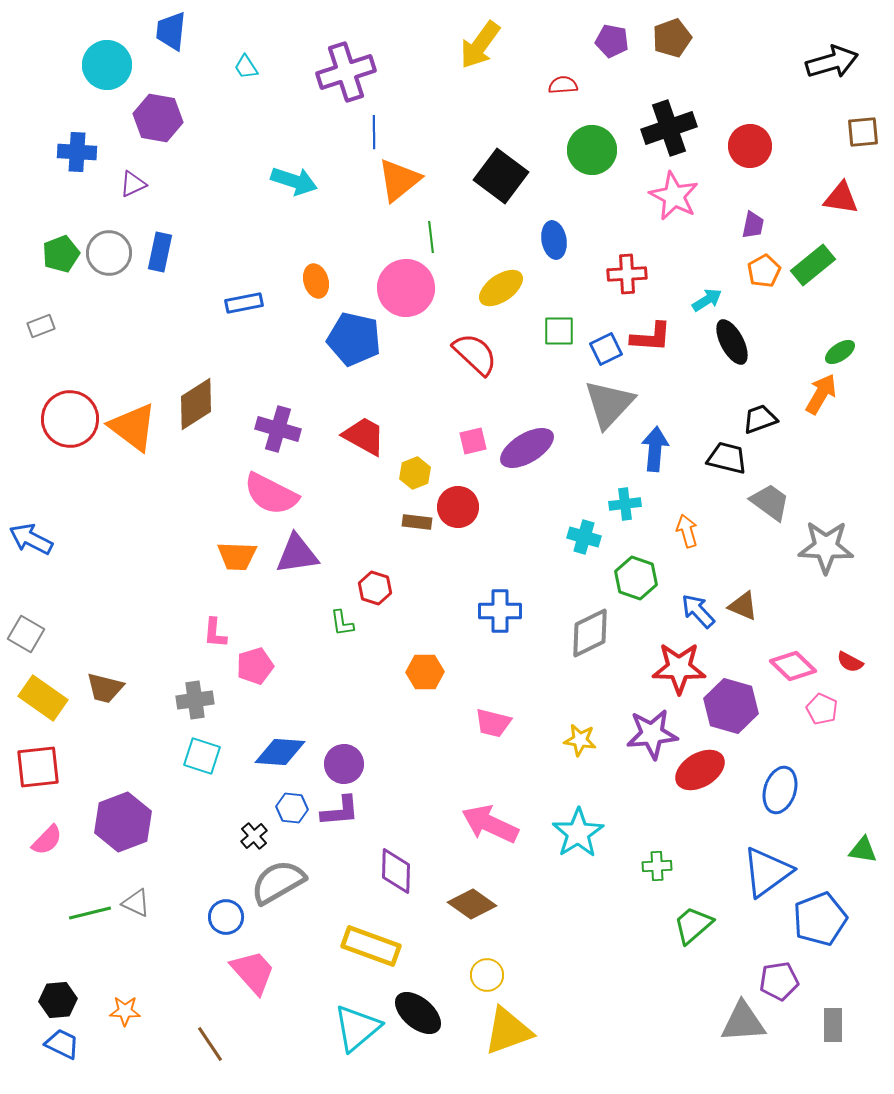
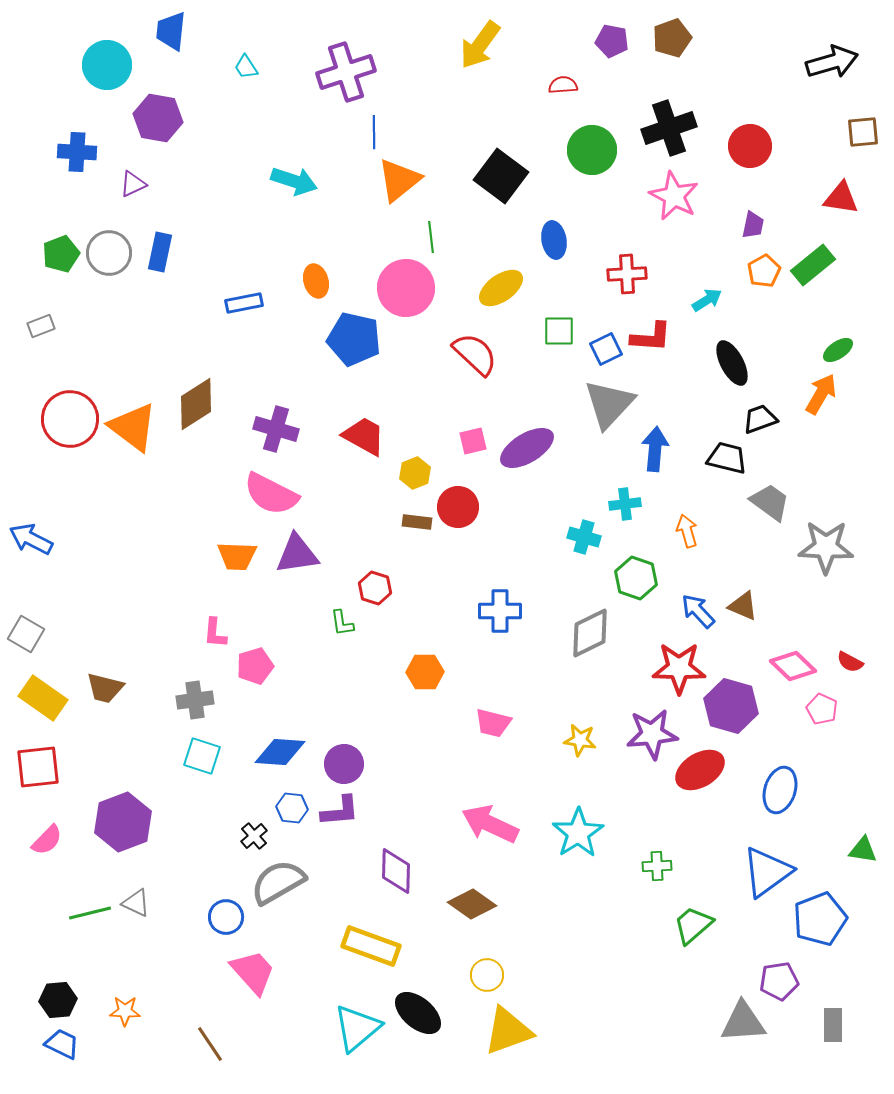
black ellipse at (732, 342): moved 21 px down
green ellipse at (840, 352): moved 2 px left, 2 px up
purple cross at (278, 429): moved 2 px left
